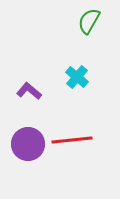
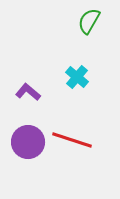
purple L-shape: moved 1 px left, 1 px down
red line: rotated 24 degrees clockwise
purple circle: moved 2 px up
